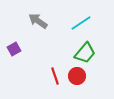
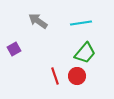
cyan line: rotated 25 degrees clockwise
